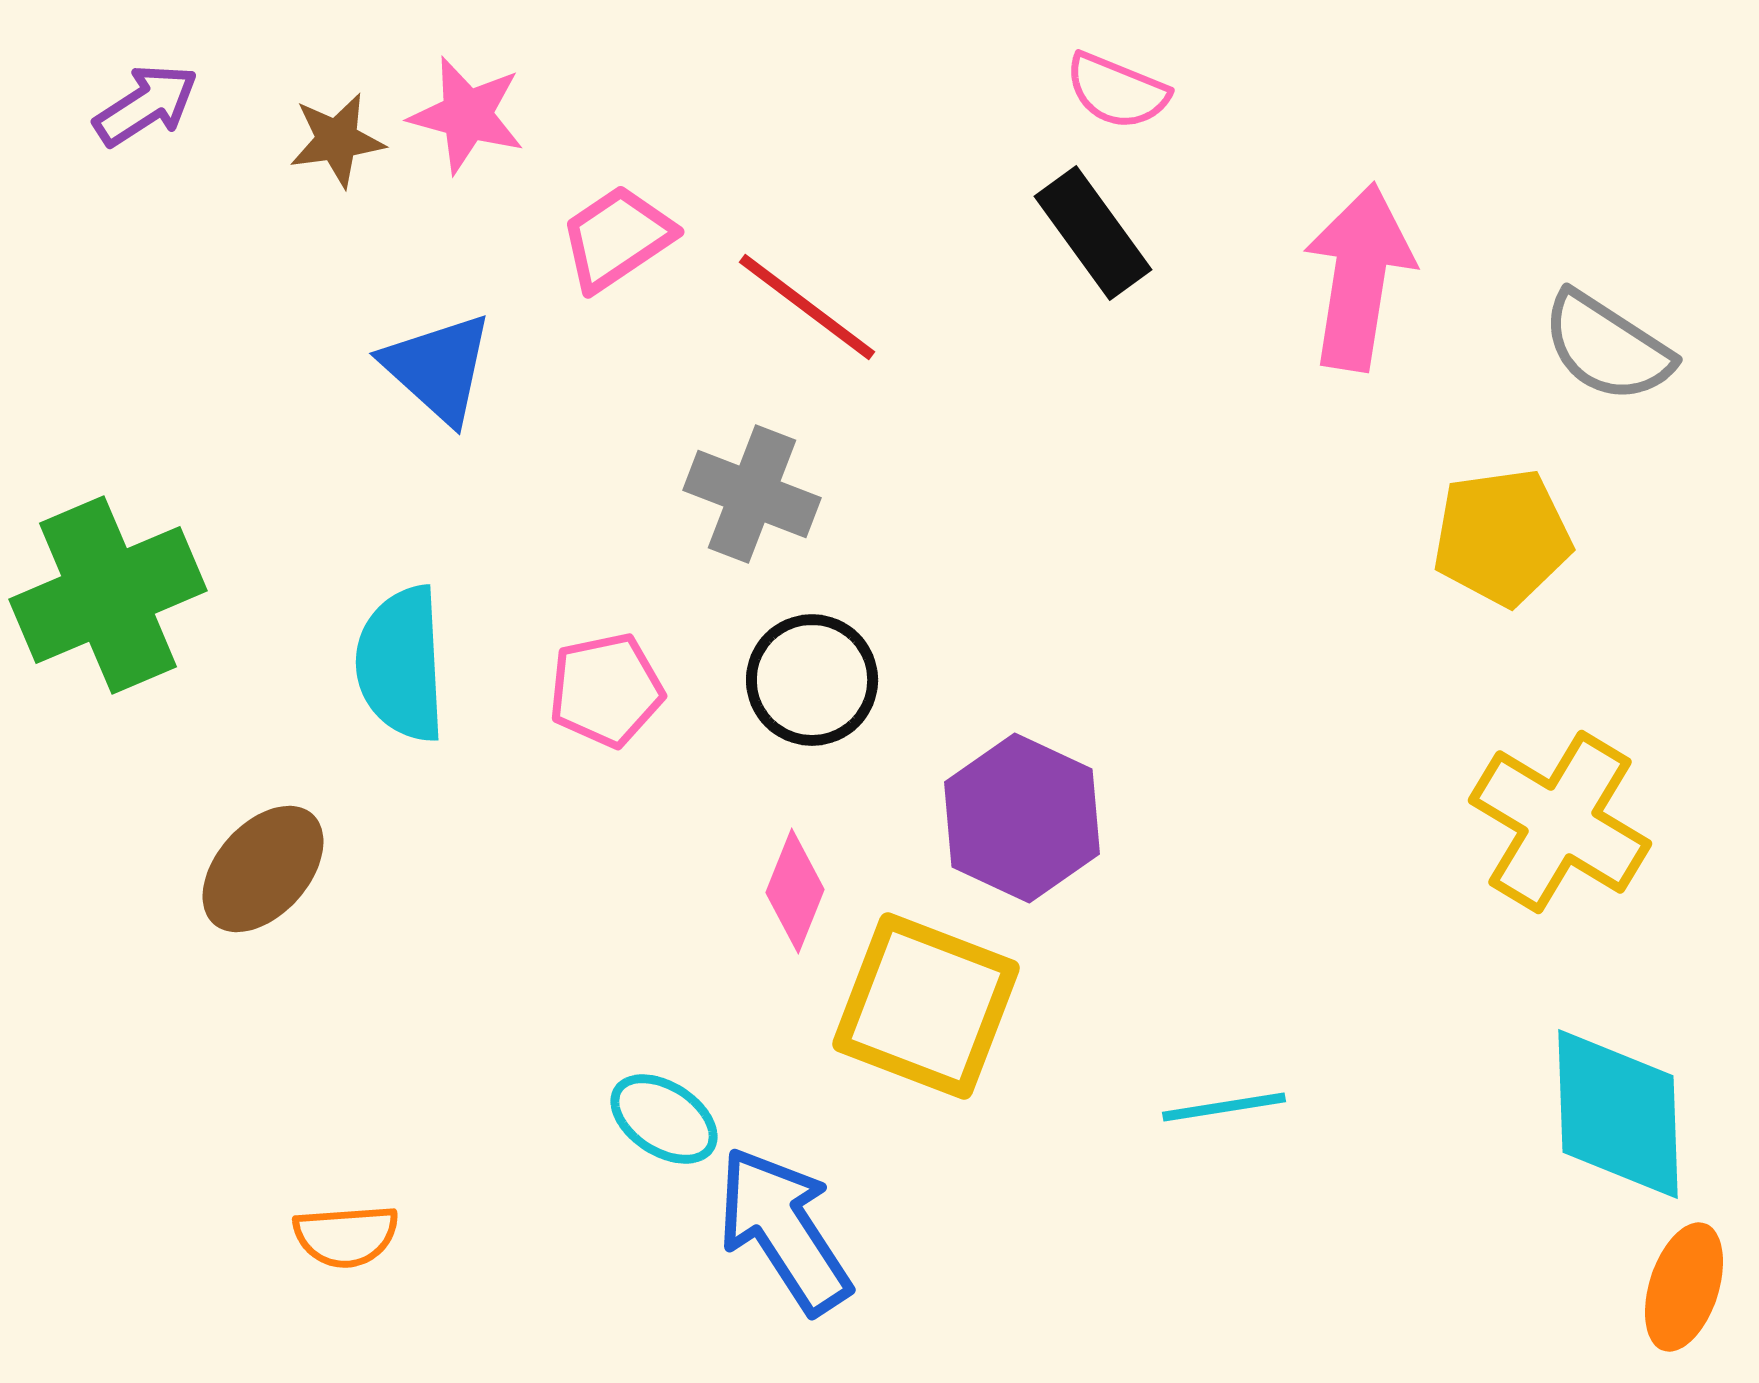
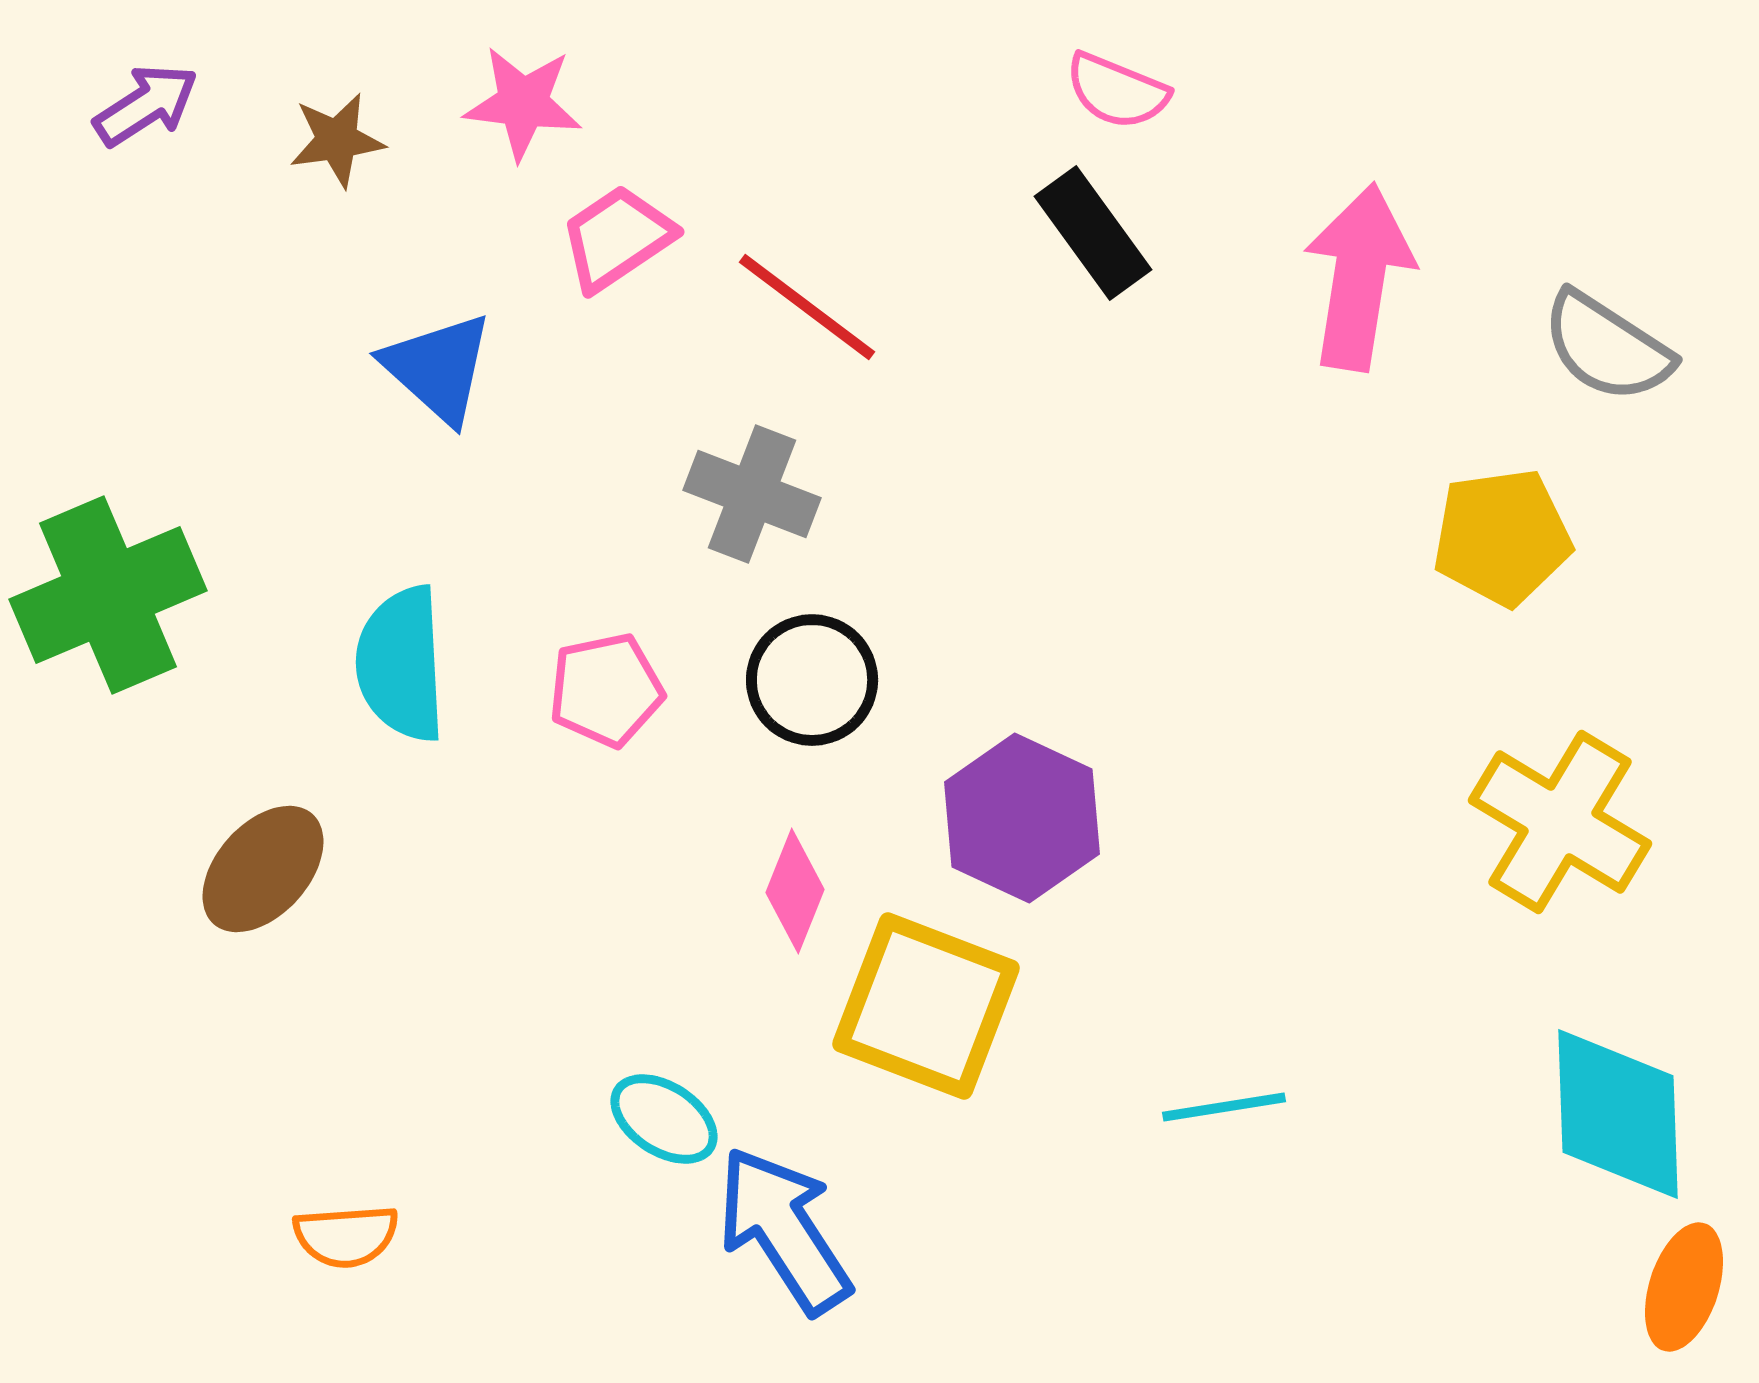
pink star: moved 56 px right, 12 px up; rotated 8 degrees counterclockwise
